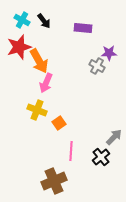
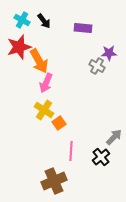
yellow cross: moved 7 px right; rotated 12 degrees clockwise
